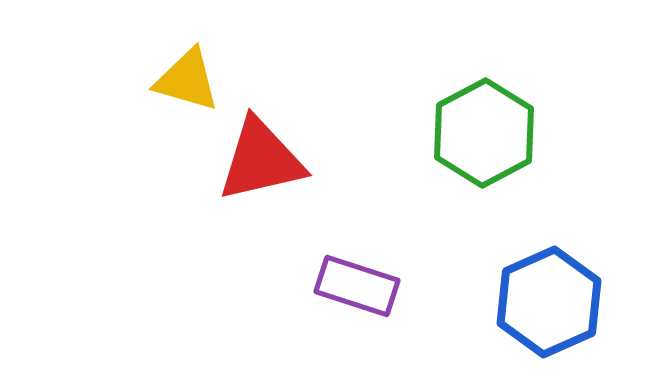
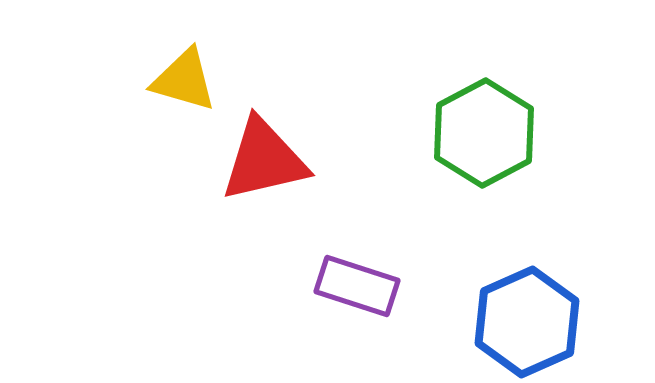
yellow triangle: moved 3 px left
red triangle: moved 3 px right
blue hexagon: moved 22 px left, 20 px down
